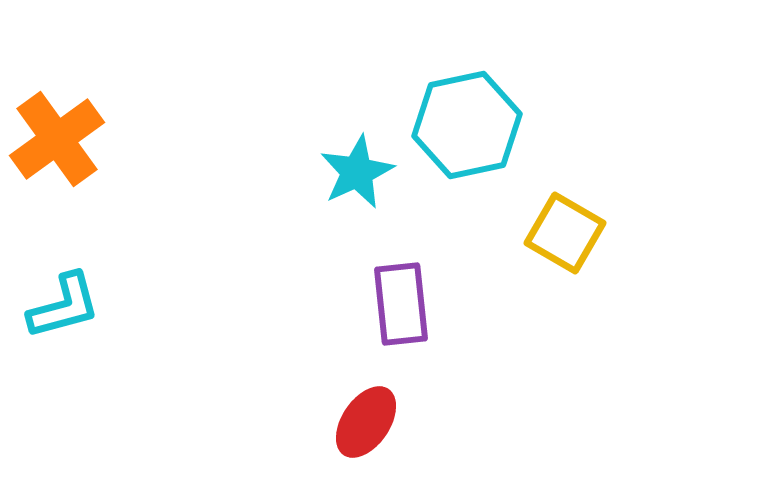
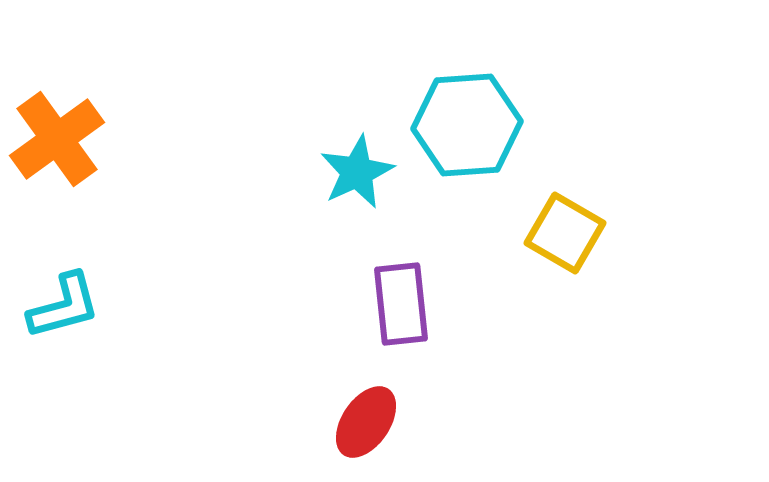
cyan hexagon: rotated 8 degrees clockwise
